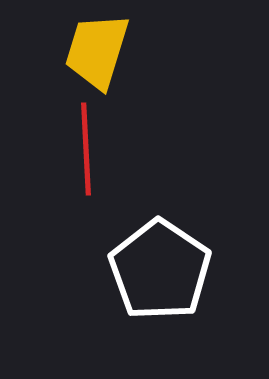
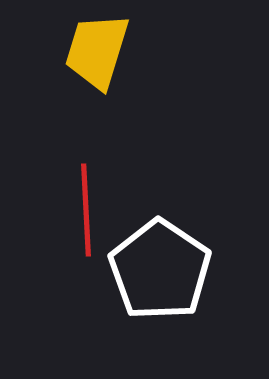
red line: moved 61 px down
